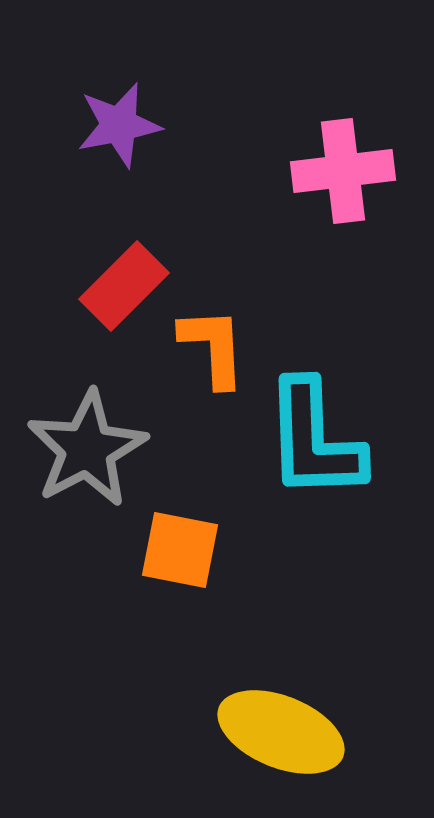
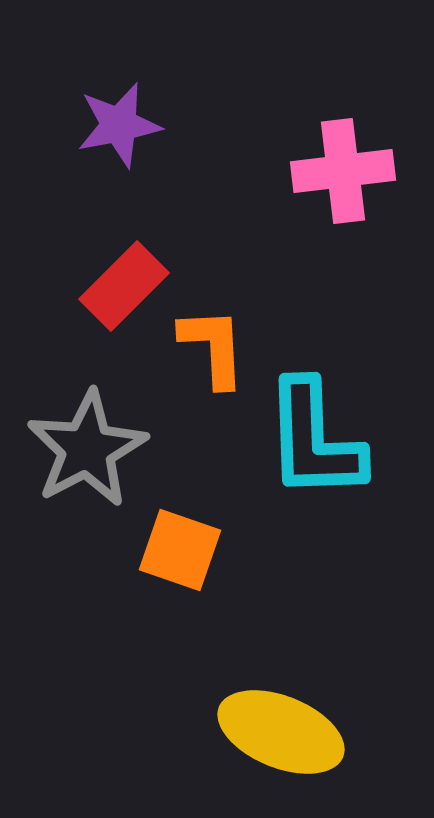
orange square: rotated 8 degrees clockwise
